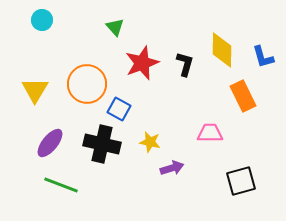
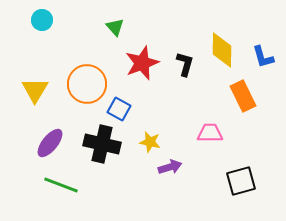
purple arrow: moved 2 px left, 1 px up
